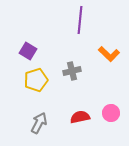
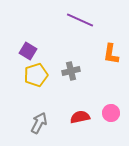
purple line: rotated 72 degrees counterclockwise
orange L-shape: moved 2 px right; rotated 55 degrees clockwise
gray cross: moved 1 px left
yellow pentagon: moved 5 px up
